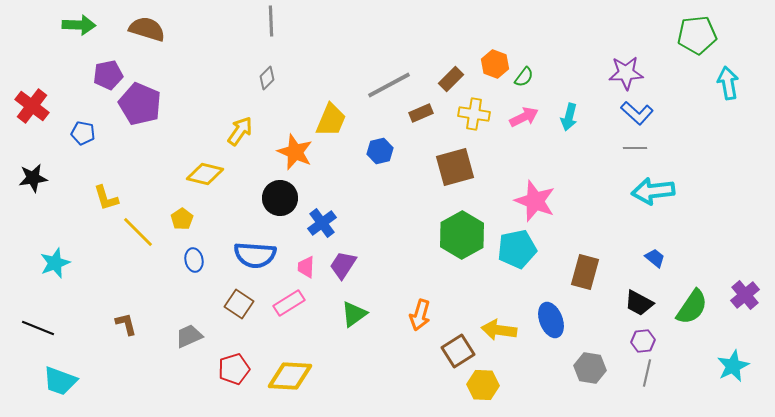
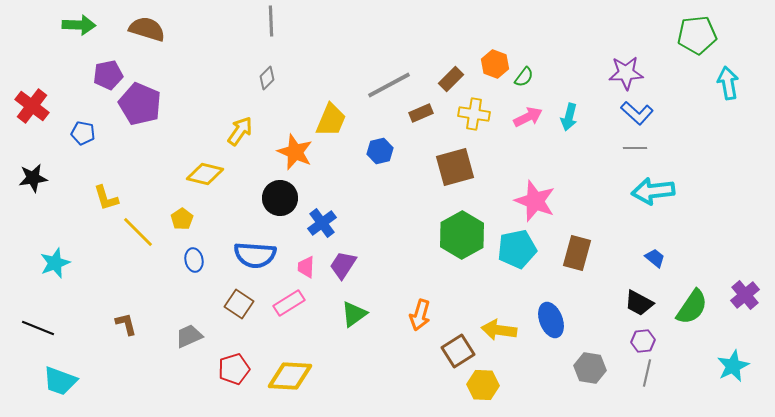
pink arrow at (524, 117): moved 4 px right
brown rectangle at (585, 272): moved 8 px left, 19 px up
